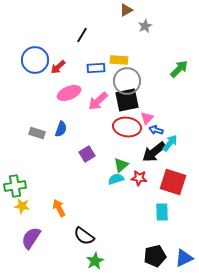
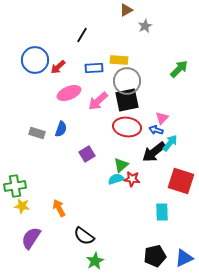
blue rectangle: moved 2 px left
pink triangle: moved 15 px right
red star: moved 7 px left, 1 px down
red square: moved 8 px right, 1 px up
